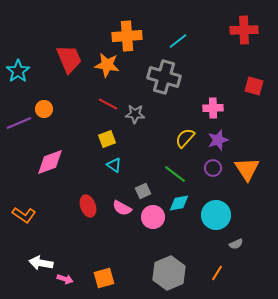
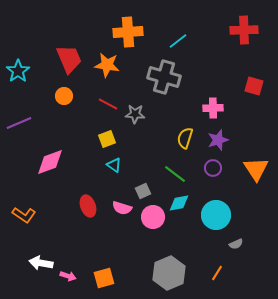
orange cross: moved 1 px right, 4 px up
orange circle: moved 20 px right, 13 px up
yellow semicircle: rotated 25 degrees counterclockwise
orange triangle: moved 9 px right
pink semicircle: rotated 12 degrees counterclockwise
pink arrow: moved 3 px right, 3 px up
